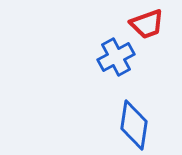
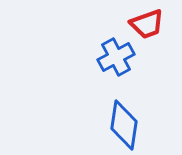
blue diamond: moved 10 px left
